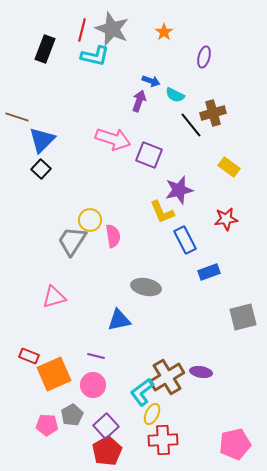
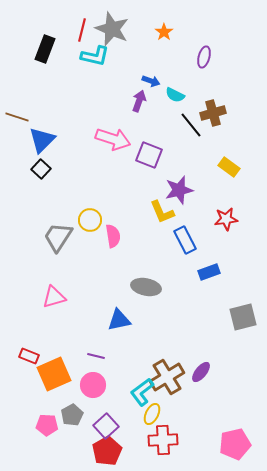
gray trapezoid at (72, 241): moved 14 px left, 4 px up
purple ellipse at (201, 372): rotated 60 degrees counterclockwise
